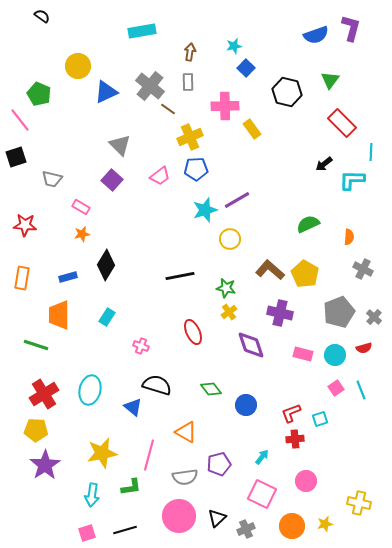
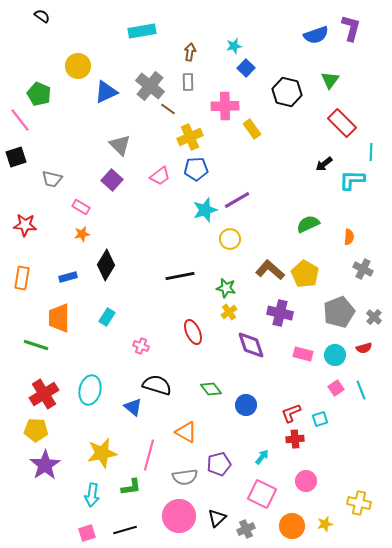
orange trapezoid at (59, 315): moved 3 px down
